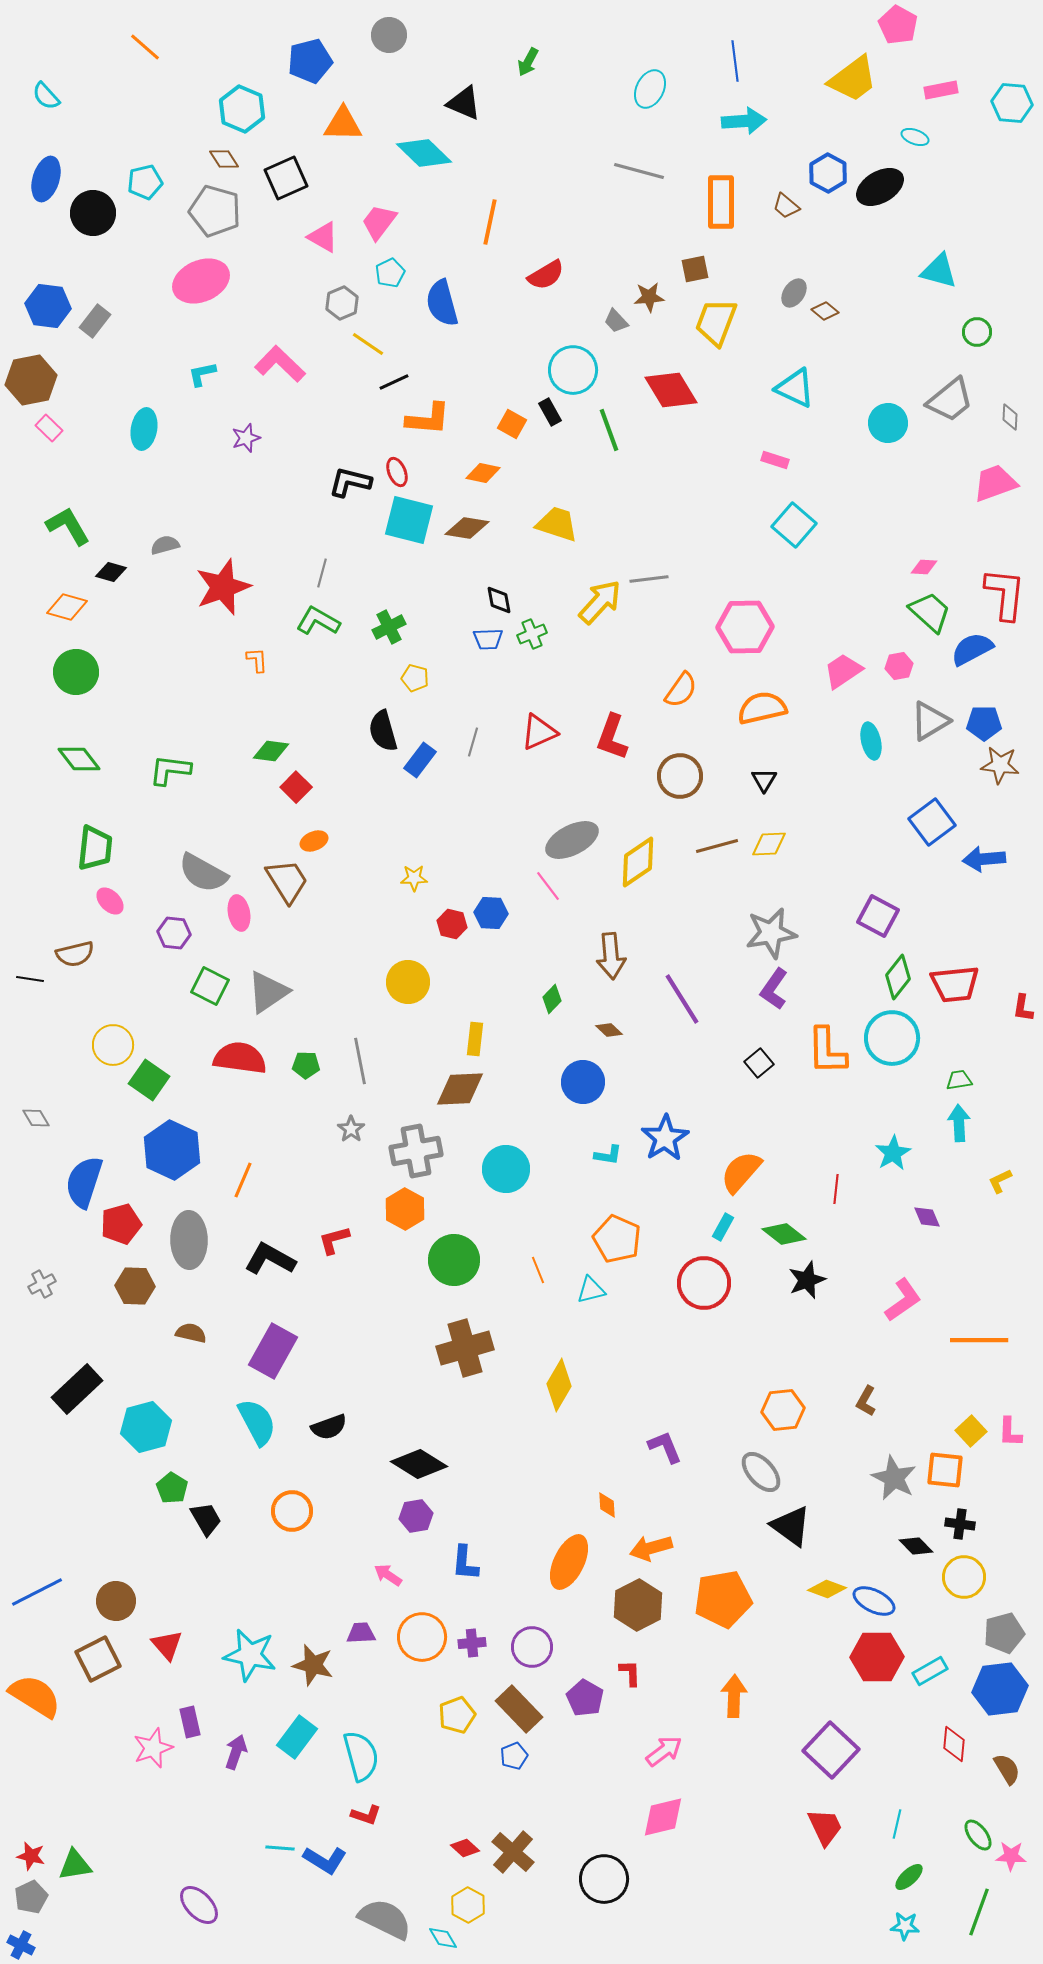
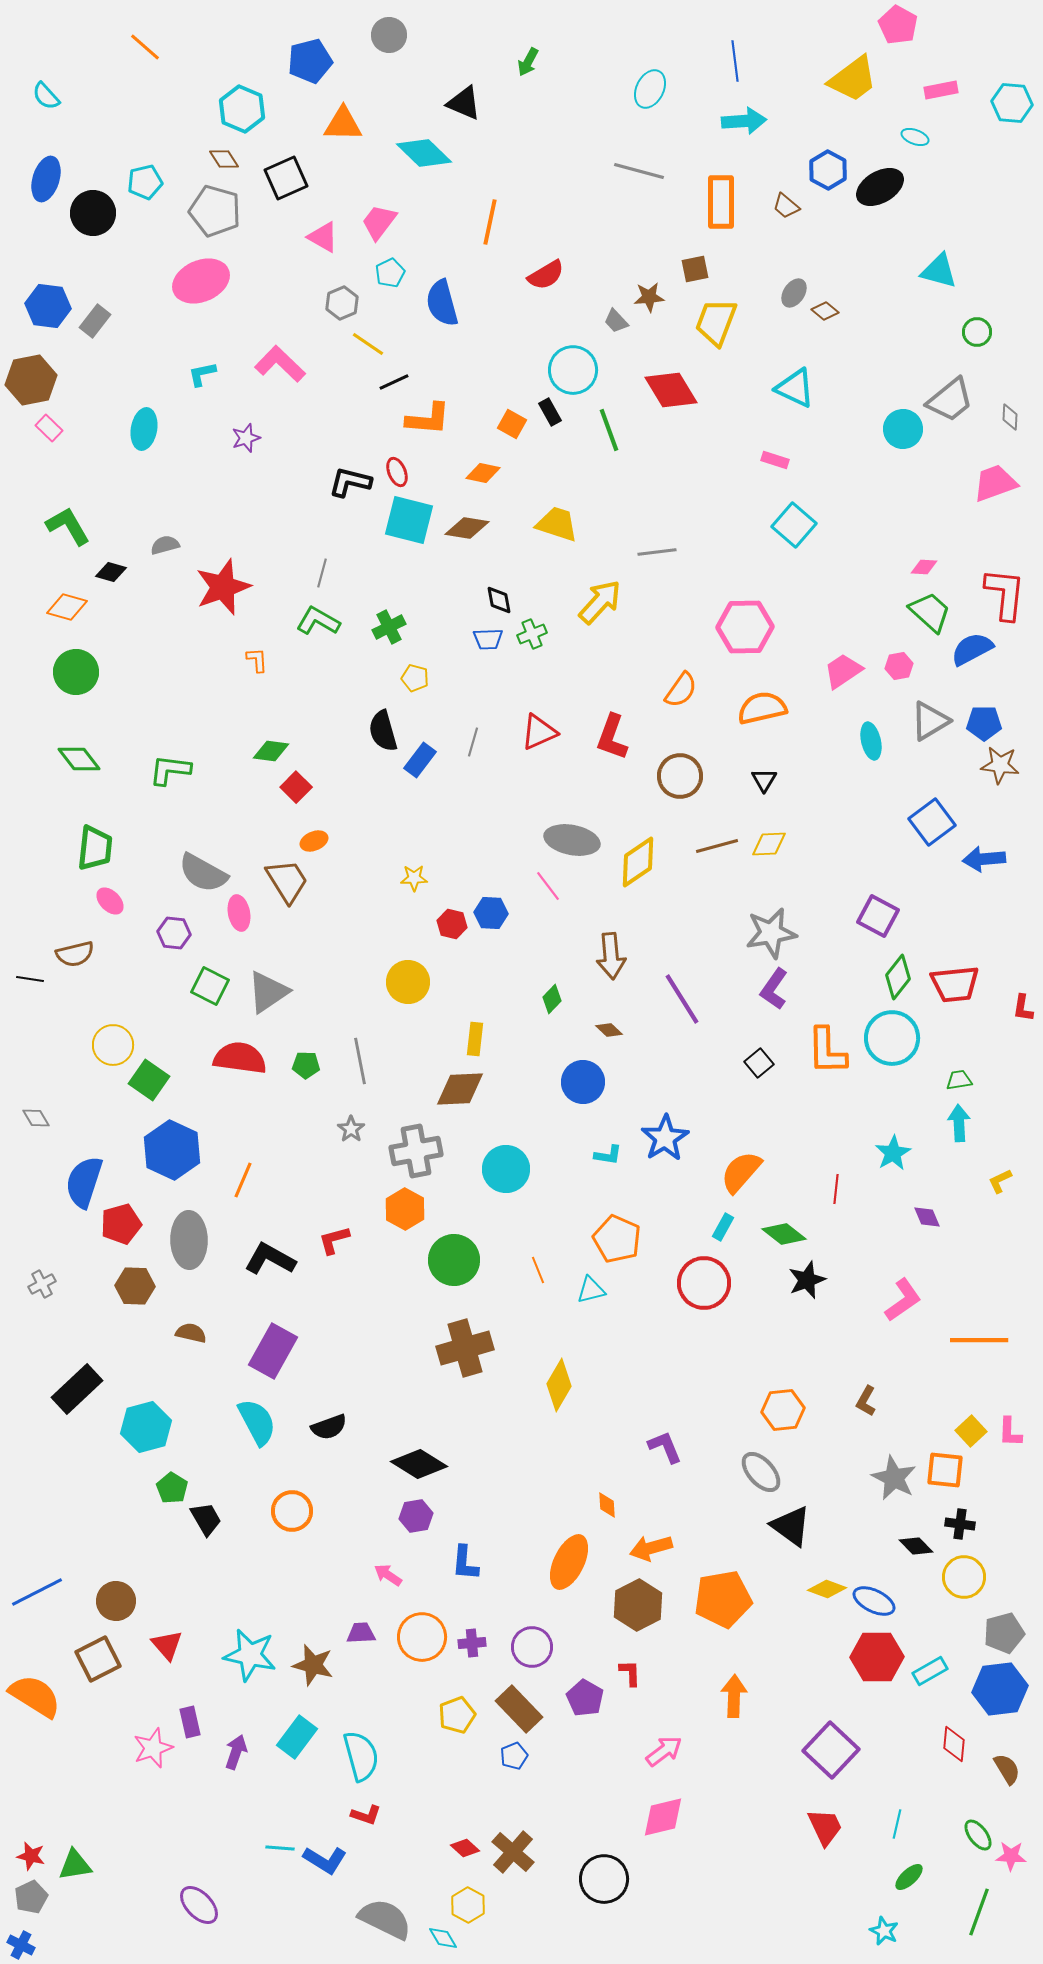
blue hexagon at (828, 173): moved 3 px up
cyan circle at (888, 423): moved 15 px right, 6 px down
gray line at (649, 579): moved 8 px right, 27 px up
gray ellipse at (572, 840): rotated 38 degrees clockwise
cyan star at (905, 1926): moved 21 px left, 5 px down; rotated 20 degrees clockwise
